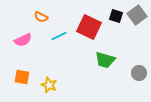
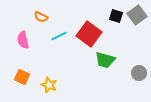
red square: moved 7 px down; rotated 10 degrees clockwise
pink semicircle: rotated 102 degrees clockwise
orange square: rotated 14 degrees clockwise
